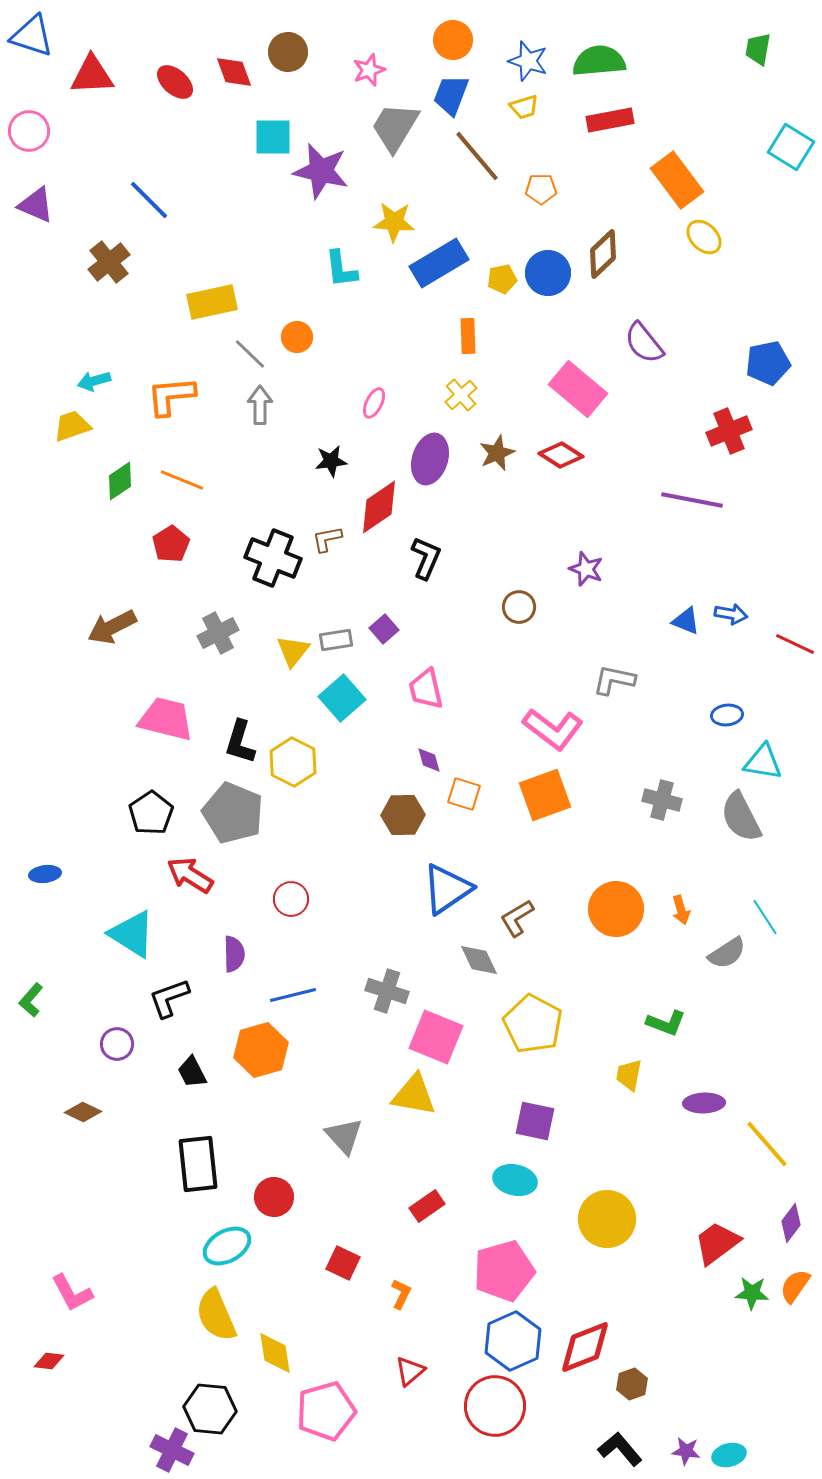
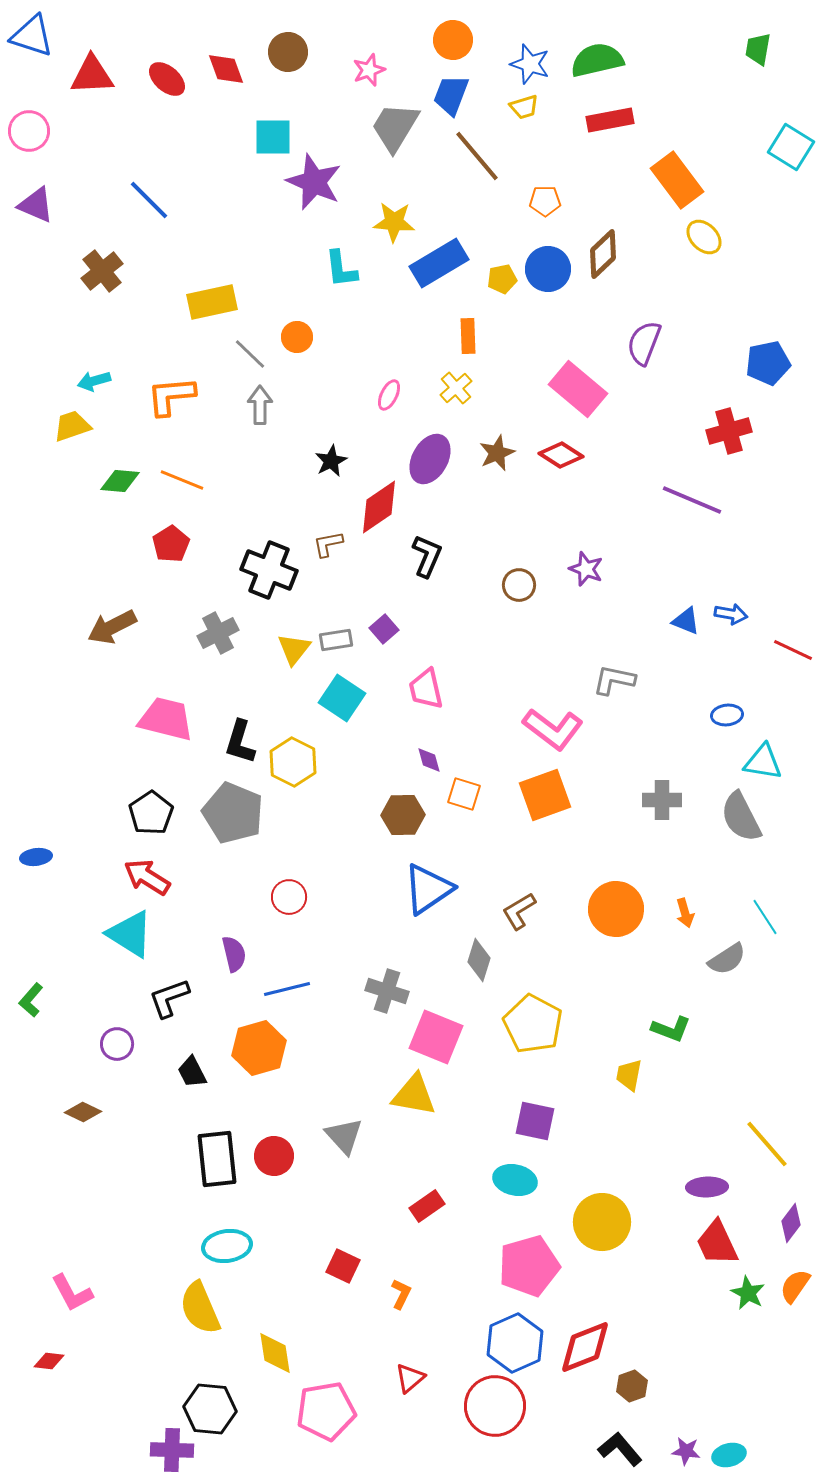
blue star at (528, 61): moved 2 px right, 3 px down
green semicircle at (599, 61): moved 2 px left, 1 px up; rotated 8 degrees counterclockwise
red diamond at (234, 72): moved 8 px left, 3 px up
red ellipse at (175, 82): moved 8 px left, 3 px up
purple star at (321, 171): moved 7 px left, 11 px down; rotated 10 degrees clockwise
orange pentagon at (541, 189): moved 4 px right, 12 px down
brown cross at (109, 262): moved 7 px left, 9 px down
blue circle at (548, 273): moved 4 px up
purple semicircle at (644, 343): rotated 60 degrees clockwise
yellow cross at (461, 395): moved 5 px left, 7 px up
pink ellipse at (374, 403): moved 15 px right, 8 px up
red cross at (729, 431): rotated 6 degrees clockwise
purple ellipse at (430, 459): rotated 12 degrees clockwise
black star at (331, 461): rotated 20 degrees counterclockwise
green diamond at (120, 481): rotated 39 degrees clockwise
purple line at (692, 500): rotated 12 degrees clockwise
brown L-shape at (327, 539): moved 1 px right, 5 px down
black cross at (273, 558): moved 4 px left, 12 px down
black L-shape at (426, 558): moved 1 px right, 2 px up
brown circle at (519, 607): moved 22 px up
red line at (795, 644): moved 2 px left, 6 px down
yellow triangle at (293, 651): moved 1 px right, 2 px up
cyan square at (342, 698): rotated 15 degrees counterclockwise
gray cross at (662, 800): rotated 15 degrees counterclockwise
blue ellipse at (45, 874): moved 9 px left, 17 px up
red arrow at (190, 875): moved 43 px left, 2 px down
blue triangle at (447, 889): moved 19 px left
red circle at (291, 899): moved 2 px left, 2 px up
orange arrow at (681, 910): moved 4 px right, 3 px down
brown L-shape at (517, 918): moved 2 px right, 7 px up
cyan triangle at (132, 934): moved 2 px left
gray semicircle at (727, 953): moved 6 px down
purple semicircle at (234, 954): rotated 12 degrees counterclockwise
gray diamond at (479, 960): rotated 42 degrees clockwise
blue line at (293, 995): moved 6 px left, 6 px up
green L-shape at (666, 1023): moved 5 px right, 6 px down
orange hexagon at (261, 1050): moved 2 px left, 2 px up
purple ellipse at (704, 1103): moved 3 px right, 84 px down
black rectangle at (198, 1164): moved 19 px right, 5 px up
red circle at (274, 1197): moved 41 px up
yellow circle at (607, 1219): moved 5 px left, 3 px down
red trapezoid at (717, 1243): rotated 78 degrees counterclockwise
cyan ellipse at (227, 1246): rotated 21 degrees clockwise
red square at (343, 1263): moved 3 px down
pink pentagon at (504, 1271): moved 25 px right, 5 px up
green star at (752, 1293): moved 4 px left; rotated 24 degrees clockwise
yellow semicircle at (216, 1315): moved 16 px left, 7 px up
blue hexagon at (513, 1341): moved 2 px right, 2 px down
red triangle at (410, 1371): moved 7 px down
brown hexagon at (632, 1384): moved 2 px down
pink pentagon at (326, 1411): rotated 6 degrees clockwise
purple cross at (172, 1450): rotated 24 degrees counterclockwise
